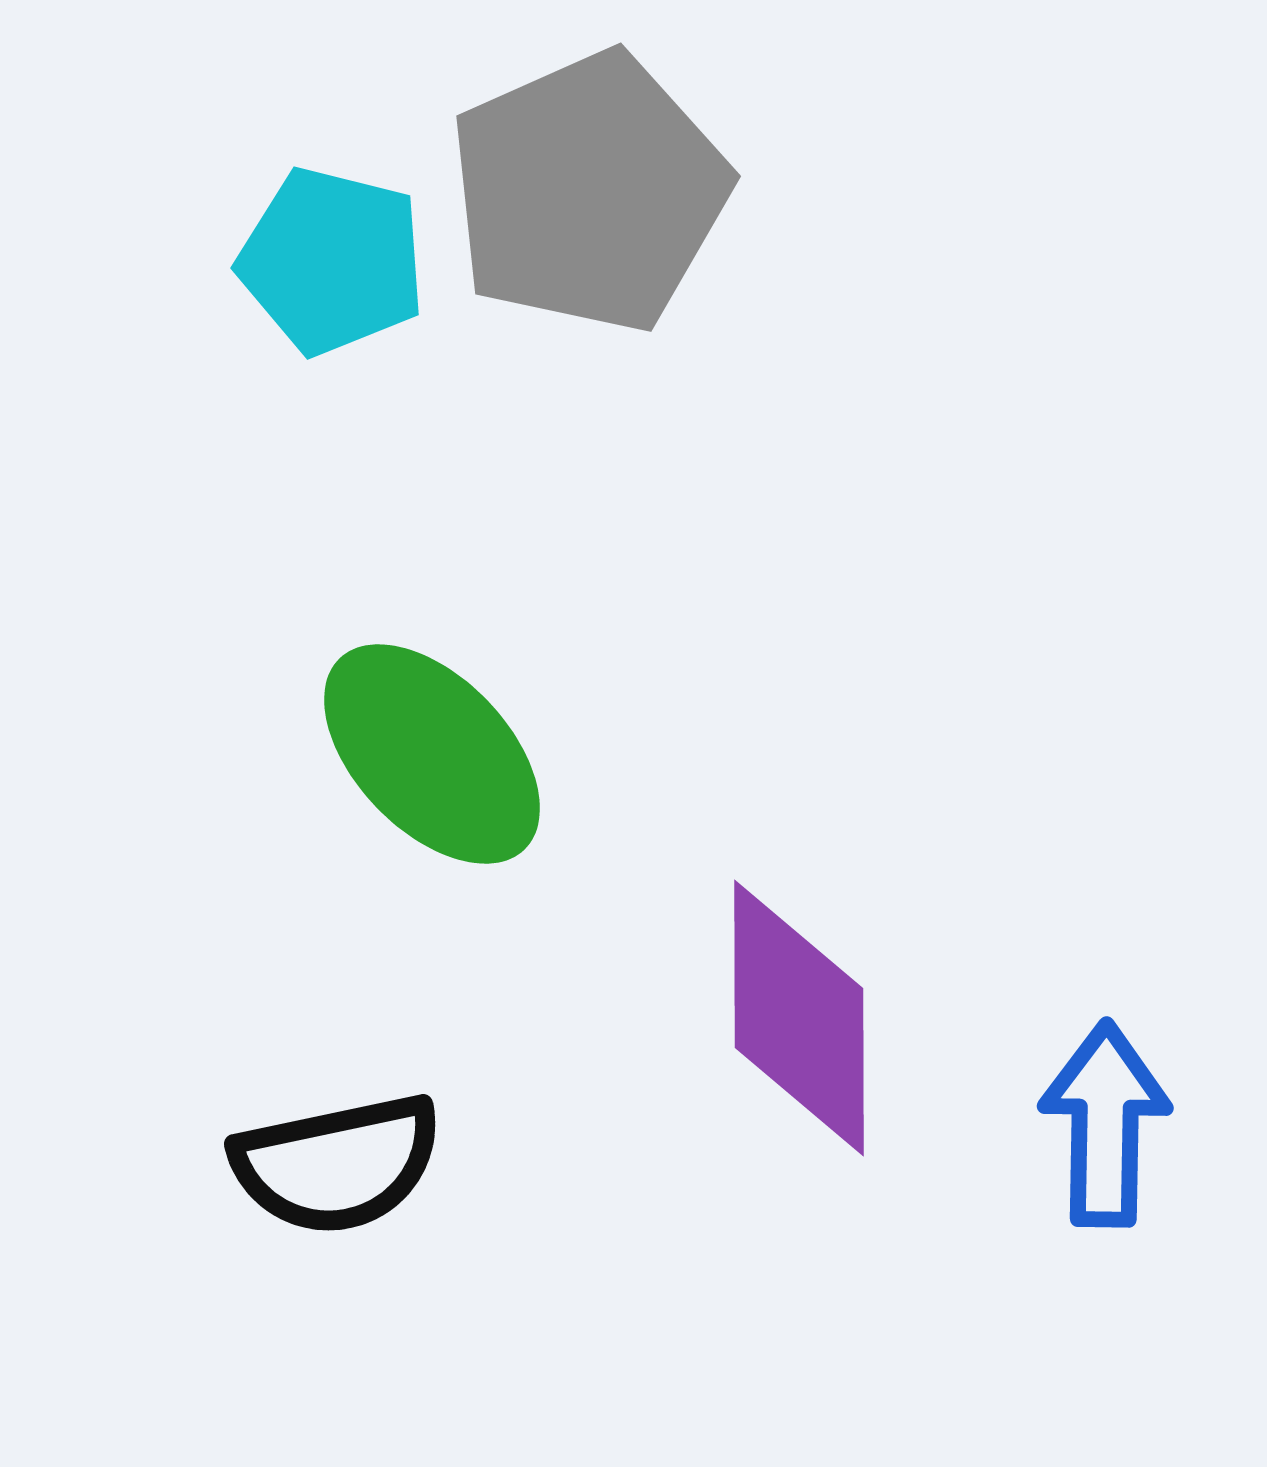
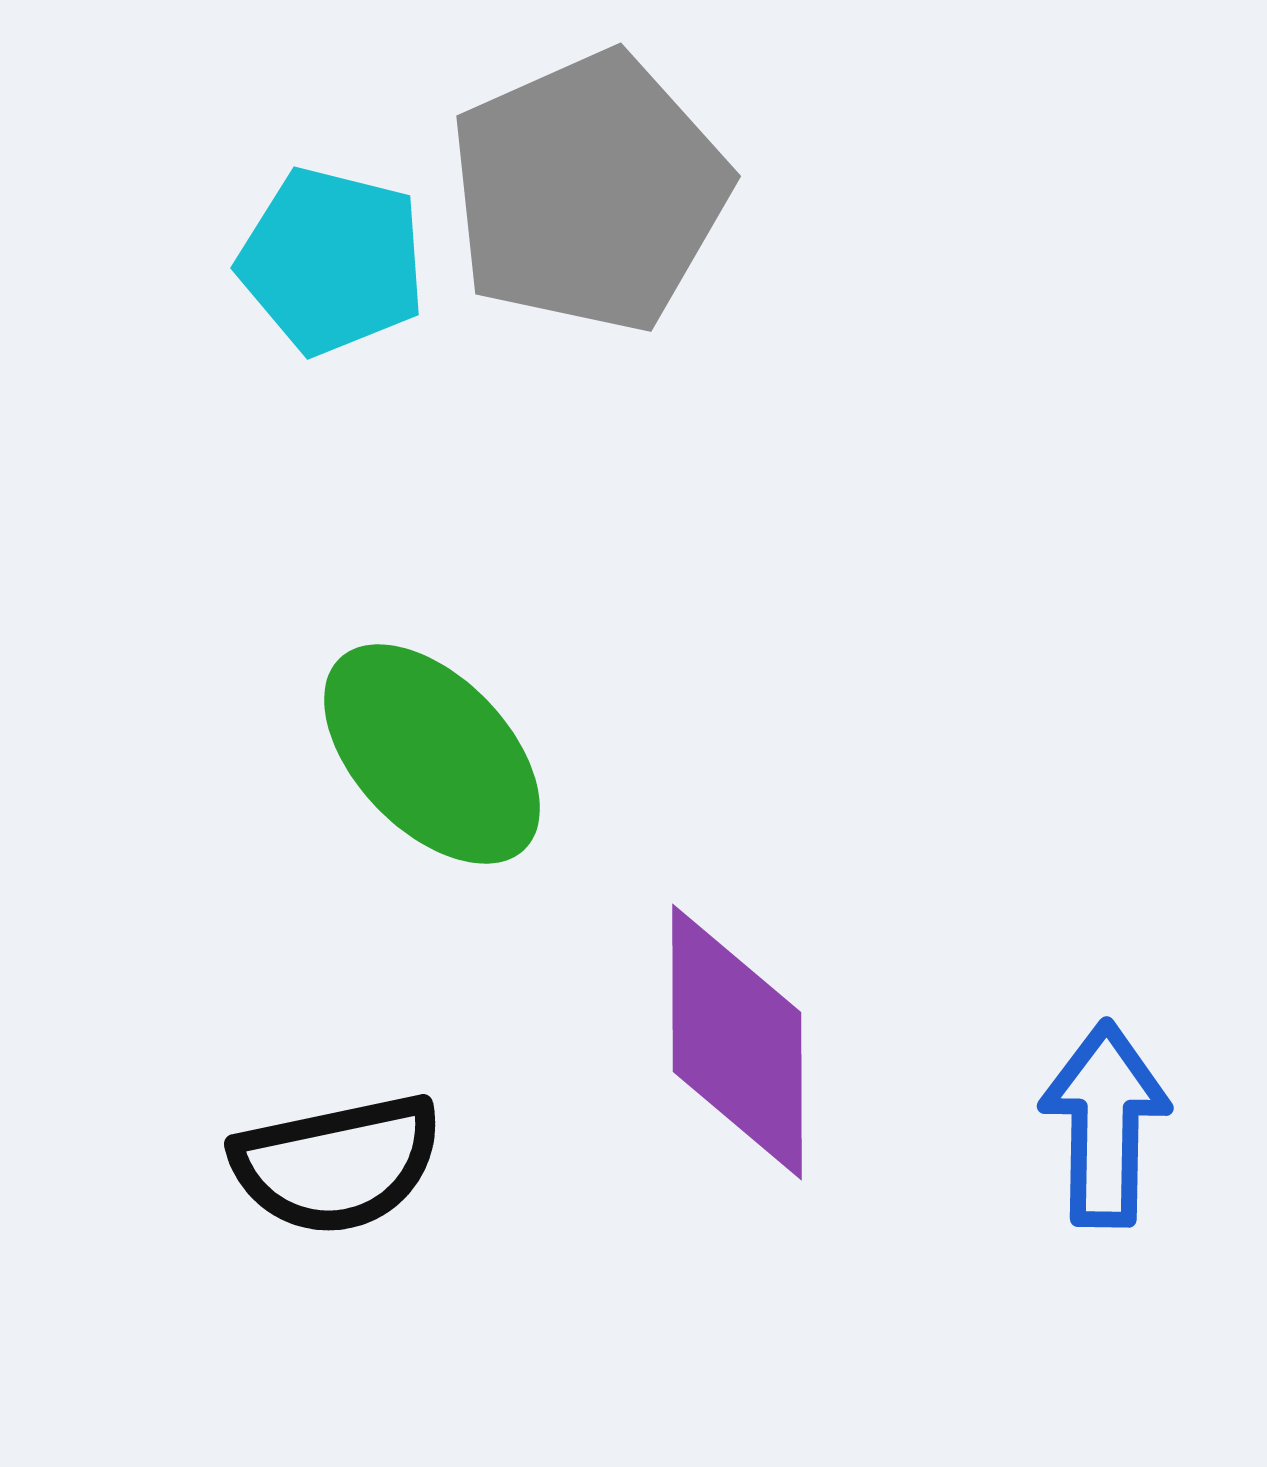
purple diamond: moved 62 px left, 24 px down
